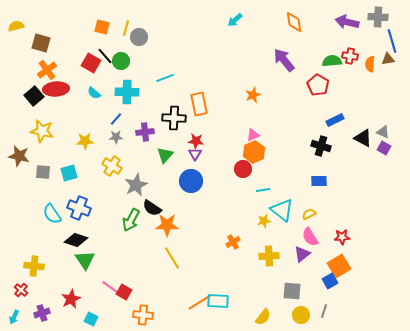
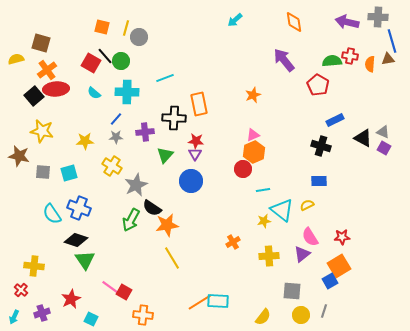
yellow semicircle at (16, 26): moved 33 px down
yellow semicircle at (309, 214): moved 2 px left, 9 px up
orange star at (167, 225): rotated 10 degrees counterclockwise
